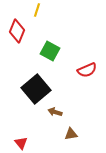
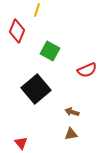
brown arrow: moved 17 px right
